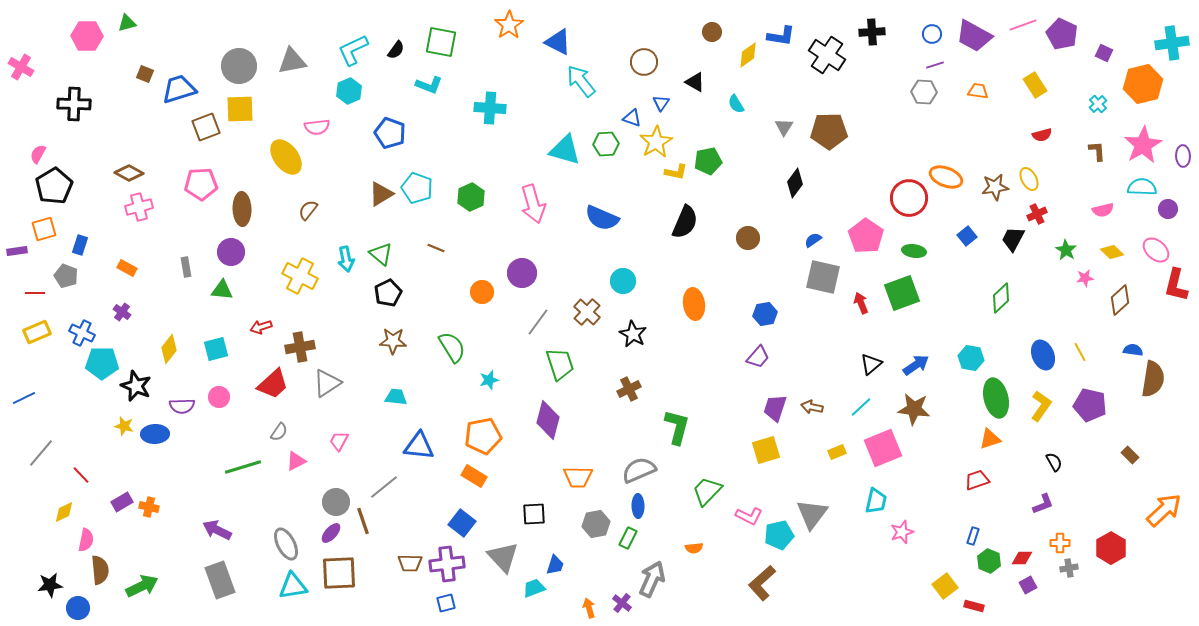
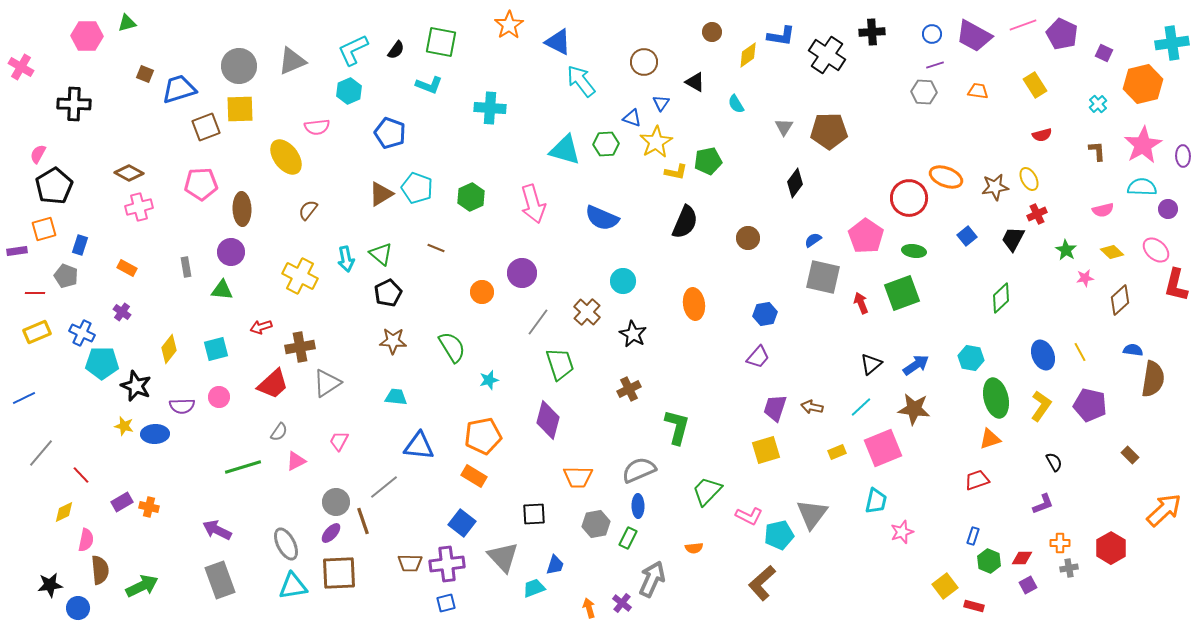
gray triangle at (292, 61): rotated 12 degrees counterclockwise
